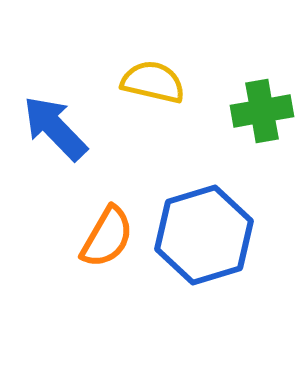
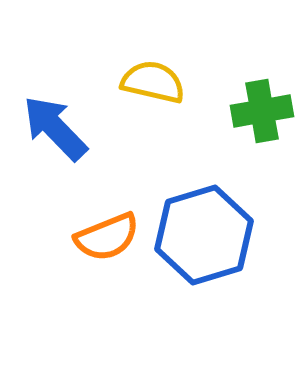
orange semicircle: rotated 38 degrees clockwise
